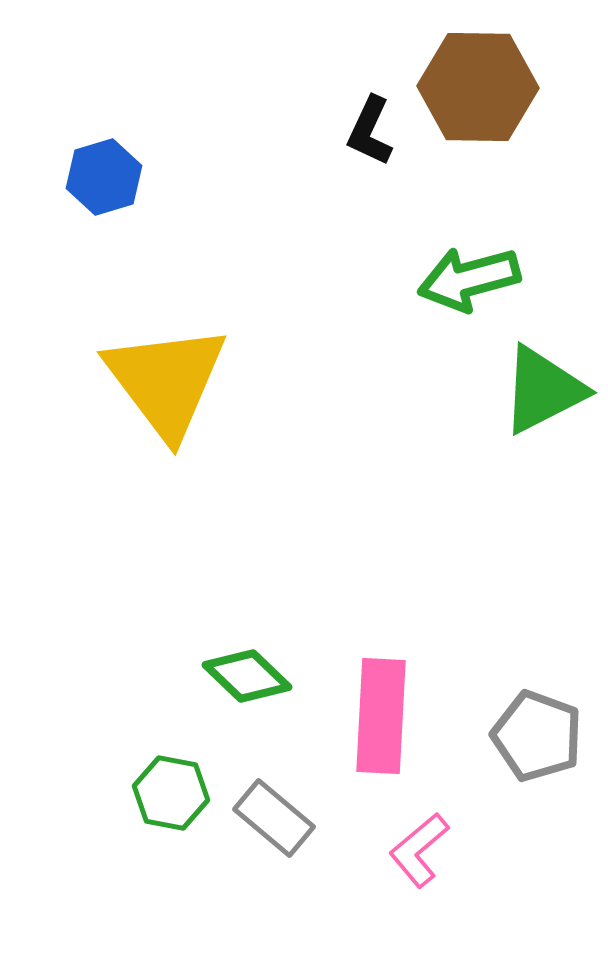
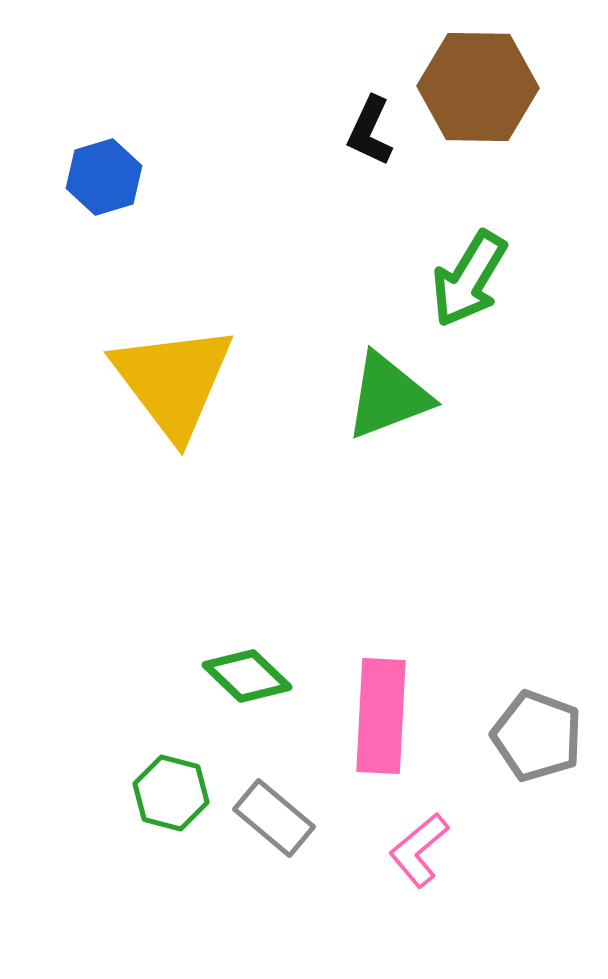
green arrow: rotated 44 degrees counterclockwise
yellow triangle: moved 7 px right
green triangle: moved 155 px left, 6 px down; rotated 6 degrees clockwise
green hexagon: rotated 4 degrees clockwise
